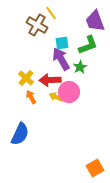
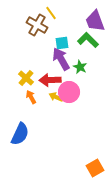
green L-shape: moved 5 px up; rotated 115 degrees counterclockwise
green star: rotated 16 degrees counterclockwise
